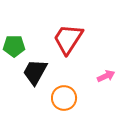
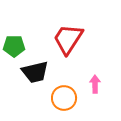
black trapezoid: rotated 132 degrees counterclockwise
pink arrow: moved 11 px left, 8 px down; rotated 66 degrees counterclockwise
